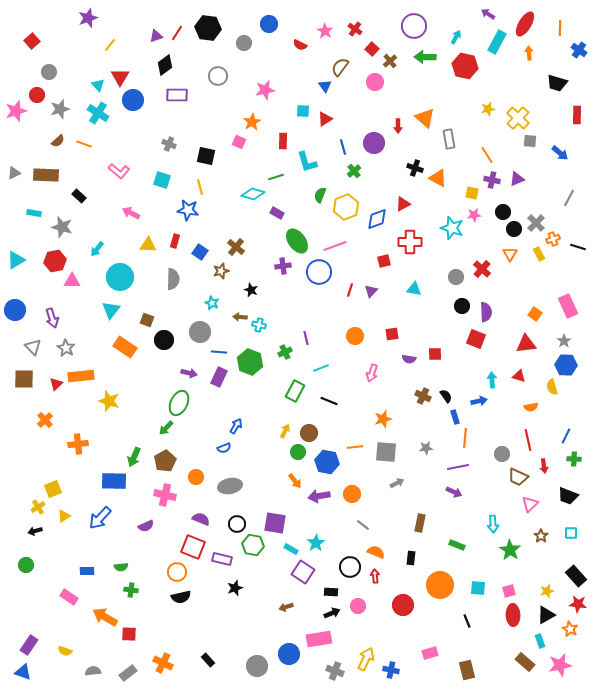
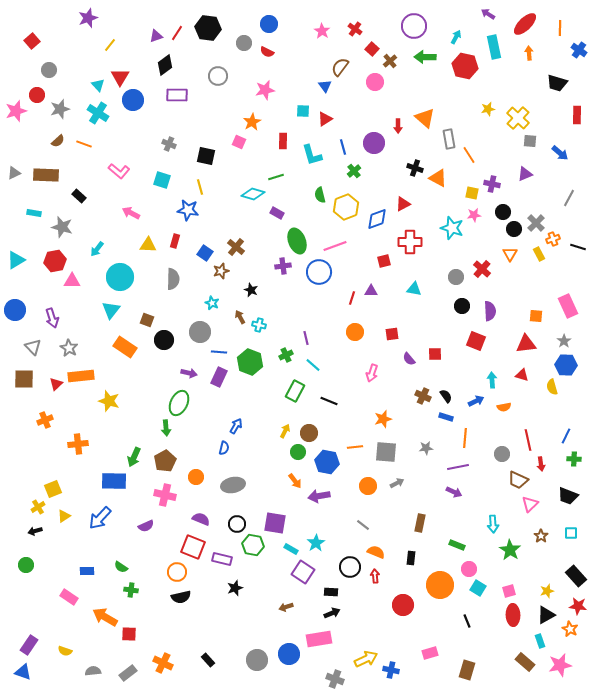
red ellipse at (525, 24): rotated 15 degrees clockwise
pink star at (325, 31): moved 3 px left
cyan rectangle at (497, 42): moved 3 px left, 5 px down; rotated 40 degrees counterclockwise
red semicircle at (300, 45): moved 33 px left, 7 px down
gray circle at (49, 72): moved 2 px up
orange line at (487, 155): moved 18 px left
cyan L-shape at (307, 162): moved 5 px right, 7 px up
purple triangle at (517, 179): moved 8 px right, 5 px up
purple cross at (492, 180): moved 4 px down
green semicircle at (320, 195): rotated 35 degrees counterclockwise
green ellipse at (297, 241): rotated 15 degrees clockwise
blue square at (200, 252): moved 5 px right, 1 px down
red line at (350, 290): moved 2 px right, 8 px down
purple triangle at (371, 291): rotated 48 degrees clockwise
purple semicircle at (486, 312): moved 4 px right, 1 px up
orange square at (535, 314): moved 1 px right, 2 px down; rotated 32 degrees counterclockwise
brown arrow at (240, 317): rotated 56 degrees clockwise
orange circle at (355, 336): moved 4 px up
red square at (476, 339): moved 2 px down
gray star at (66, 348): moved 3 px right
green cross at (285, 352): moved 1 px right, 3 px down
purple semicircle at (409, 359): rotated 40 degrees clockwise
cyan line at (321, 368): moved 8 px left, 3 px up; rotated 63 degrees clockwise
red triangle at (519, 376): moved 3 px right, 1 px up
blue arrow at (479, 401): moved 3 px left; rotated 14 degrees counterclockwise
orange semicircle at (531, 407): moved 27 px left
blue rectangle at (455, 417): moved 9 px left; rotated 56 degrees counterclockwise
orange cross at (45, 420): rotated 21 degrees clockwise
green arrow at (166, 428): rotated 49 degrees counterclockwise
blue semicircle at (224, 448): rotated 56 degrees counterclockwise
red arrow at (544, 466): moved 3 px left, 2 px up
brown trapezoid at (518, 477): moved 3 px down
gray ellipse at (230, 486): moved 3 px right, 1 px up
orange circle at (352, 494): moved 16 px right, 8 px up
green semicircle at (121, 567): rotated 40 degrees clockwise
cyan square at (478, 588): rotated 28 degrees clockwise
red star at (578, 604): moved 2 px down
pink circle at (358, 606): moved 111 px right, 37 px up
yellow arrow at (366, 659): rotated 40 degrees clockwise
gray circle at (257, 666): moved 6 px up
brown rectangle at (467, 670): rotated 30 degrees clockwise
gray cross at (335, 671): moved 8 px down
